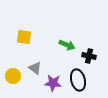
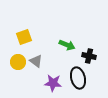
yellow square: rotated 28 degrees counterclockwise
gray triangle: moved 1 px right, 7 px up
yellow circle: moved 5 px right, 14 px up
black ellipse: moved 2 px up
